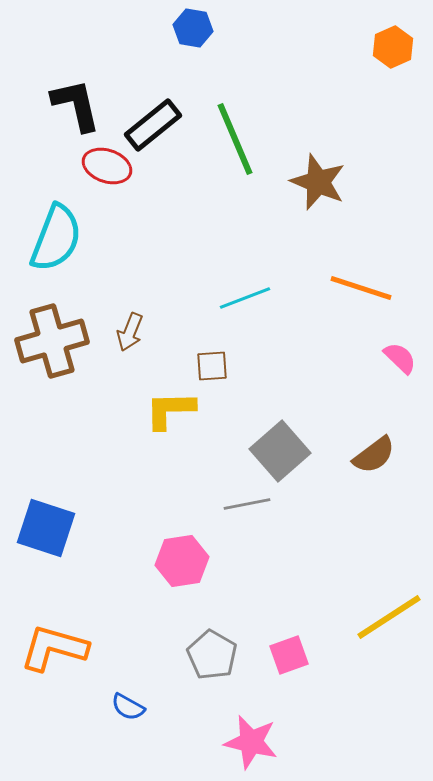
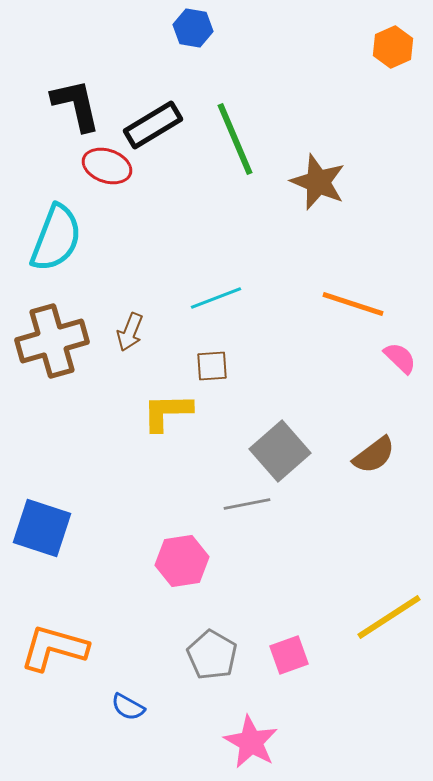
black rectangle: rotated 8 degrees clockwise
orange line: moved 8 px left, 16 px down
cyan line: moved 29 px left
yellow L-shape: moved 3 px left, 2 px down
blue square: moved 4 px left
pink star: rotated 16 degrees clockwise
